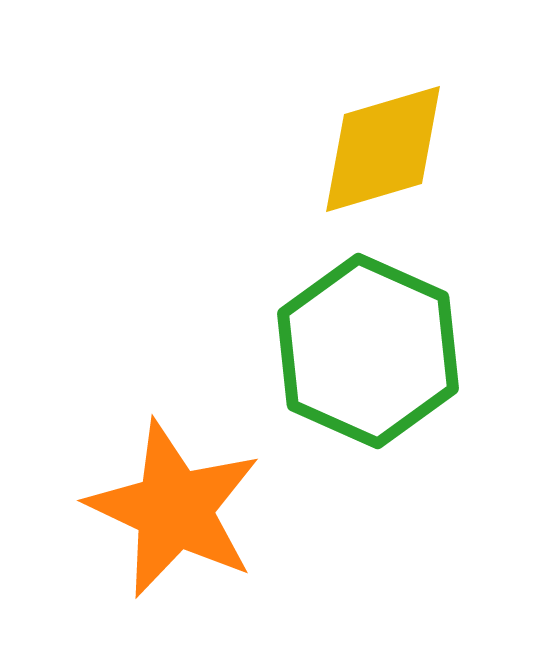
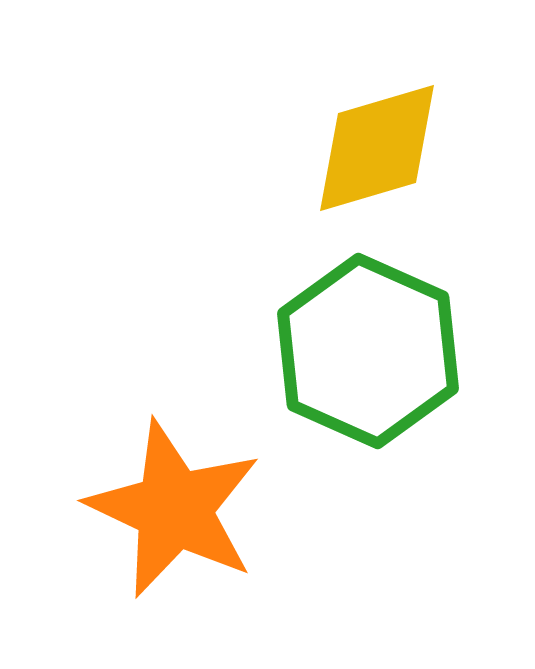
yellow diamond: moved 6 px left, 1 px up
